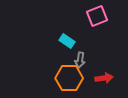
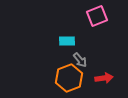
cyan rectangle: rotated 35 degrees counterclockwise
gray arrow: rotated 49 degrees counterclockwise
orange hexagon: rotated 20 degrees counterclockwise
